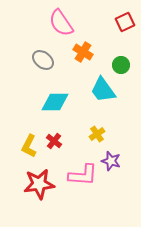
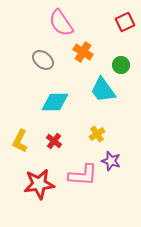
yellow L-shape: moved 9 px left, 5 px up
